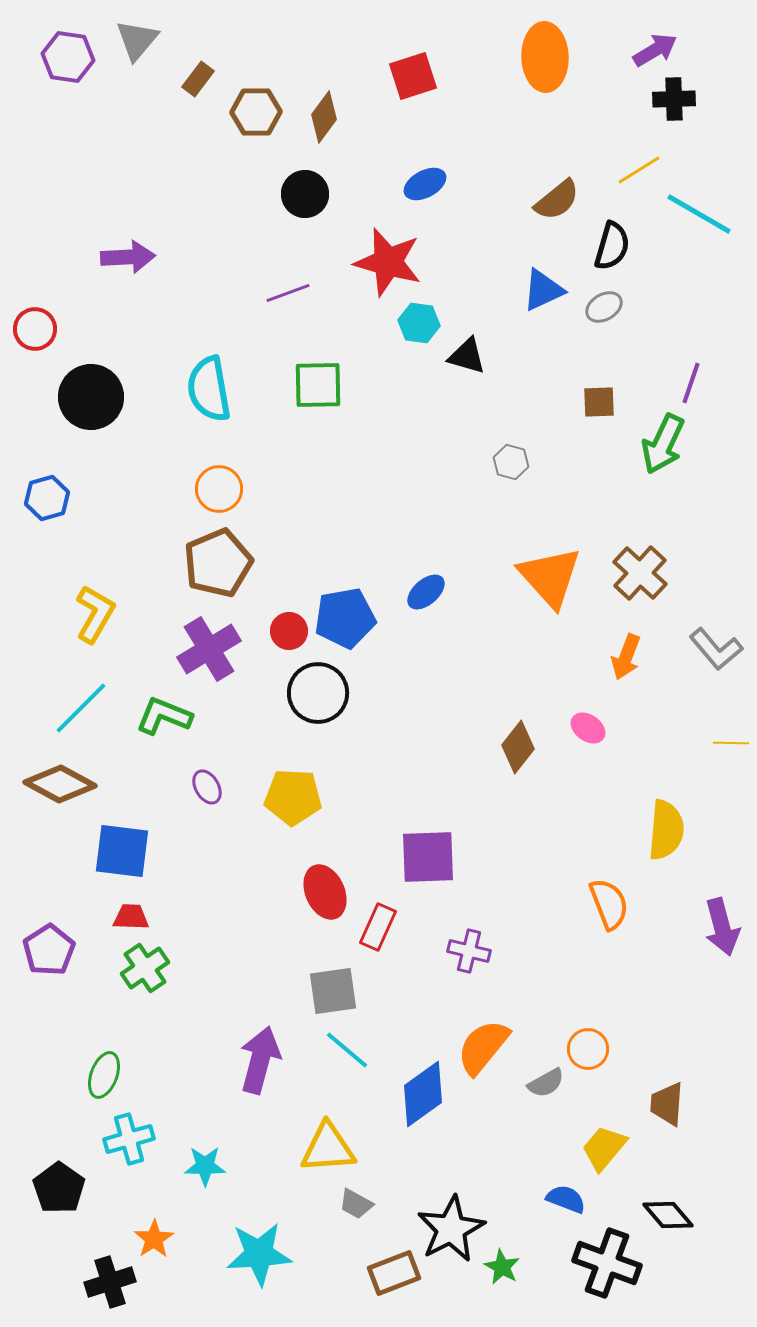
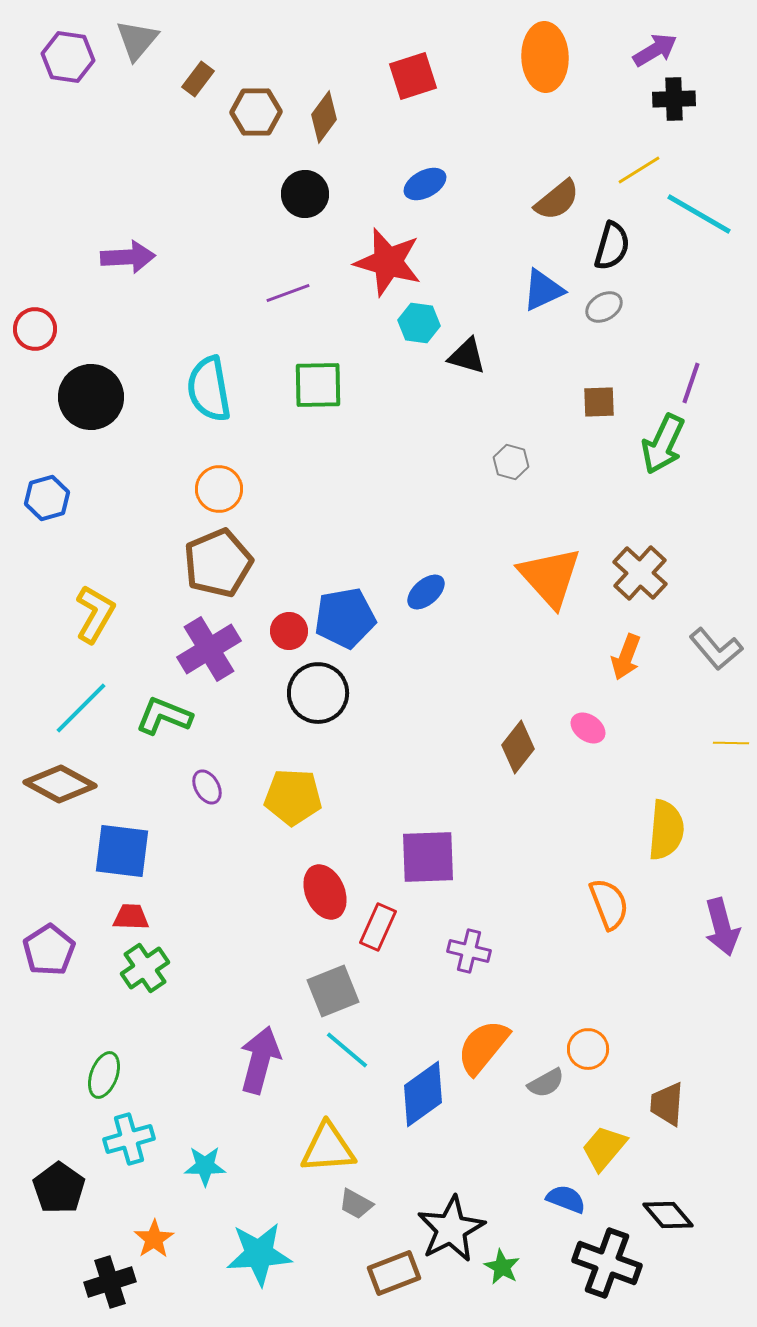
gray square at (333, 991): rotated 14 degrees counterclockwise
